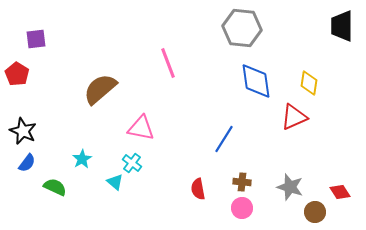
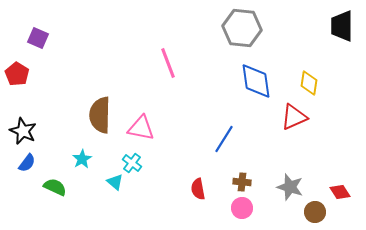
purple square: moved 2 px right, 1 px up; rotated 30 degrees clockwise
brown semicircle: moved 26 px down; rotated 48 degrees counterclockwise
